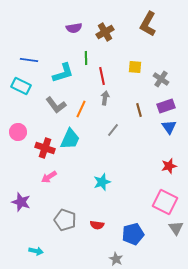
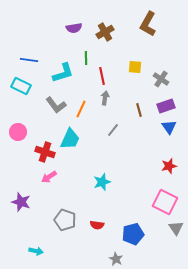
red cross: moved 4 px down
